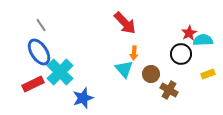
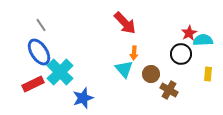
yellow rectangle: rotated 64 degrees counterclockwise
